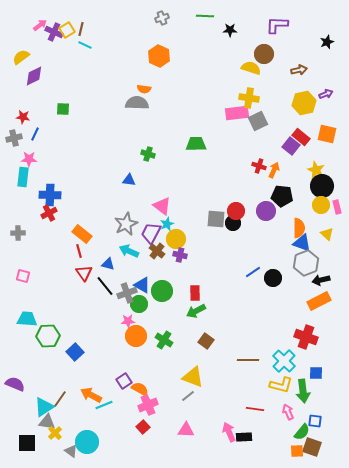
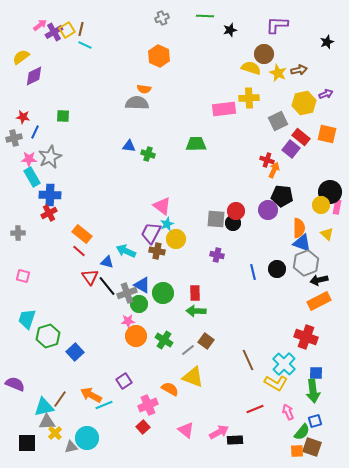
black star at (230, 30): rotated 16 degrees counterclockwise
purple cross at (54, 32): rotated 36 degrees clockwise
yellow cross at (249, 98): rotated 12 degrees counterclockwise
green square at (63, 109): moved 7 px down
pink rectangle at (237, 113): moved 13 px left, 4 px up
gray square at (258, 121): moved 20 px right
blue line at (35, 134): moved 2 px up
purple square at (291, 146): moved 3 px down
red cross at (259, 166): moved 8 px right, 6 px up
yellow star at (316, 170): moved 38 px left, 97 px up
cyan rectangle at (23, 177): moved 9 px right; rotated 36 degrees counterclockwise
blue triangle at (129, 180): moved 34 px up
black circle at (322, 186): moved 8 px right, 6 px down
pink rectangle at (337, 207): rotated 24 degrees clockwise
purple circle at (266, 211): moved 2 px right, 1 px up
gray star at (126, 224): moved 76 px left, 67 px up
red line at (79, 251): rotated 32 degrees counterclockwise
cyan arrow at (129, 251): moved 3 px left
brown cross at (157, 251): rotated 28 degrees counterclockwise
purple cross at (180, 255): moved 37 px right
blue triangle at (108, 264): moved 1 px left, 2 px up
blue line at (253, 272): rotated 70 degrees counterclockwise
red triangle at (84, 273): moved 6 px right, 4 px down
black circle at (273, 278): moved 4 px right, 9 px up
black arrow at (321, 280): moved 2 px left
black line at (105, 286): moved 2 px right
green circle at (162, 291): moved 1 px right, 2 px down
green arrow at (196, 311): rotated 30 degrees clockwise
cyan trapezoid at (27, 319): rotated 75 degrees counterclockwise
green hexagon at (48, 336): rotated 15 degrees counterclockwise
brown line at (248, 360): rotated 65 degrees clockwise
cyan cross at (284, 361): moved 3 px down
yellow L-shape at (281, 385): moved 5 px left, 2 px up; rotated 15 degrees clockwise
orange semicircle at (140, 389): moved 30 px right
green arrow at (303, 391): moved 10 px right
gray line at (188, 396): moved 46 px up
cyan triangle at (44, 407): rotated 20 degrees clockwise
red line at (255, 409): rotated 30 degrees counterclockwise
blue square at (315, 421): rotated 24 degrees counterclockwise
gray triangle at (47, 422): rotated 12 degrees counterclockwise
pink triangle at (186, 430): rotated 36 degrees clockwise
pink arrow at (229, 432): moved 10 px left; rotated 84 degrees clockwise
black rectangle at (244, 437): moved 9 px left, 3 px down
cyan circle at (87, 442): moved 4 px up
gray triangle at (71, 451): moved 4 px up; rotated 48 degrees counterclockwise
